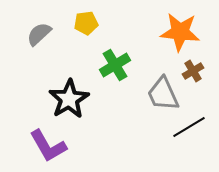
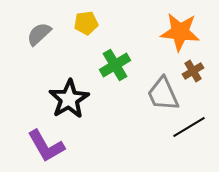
purple L-shape: moved 2 px left
